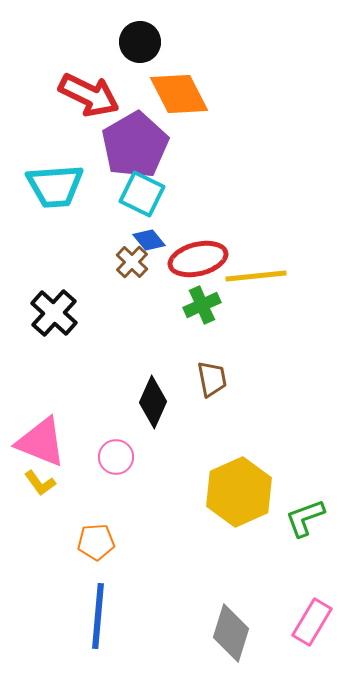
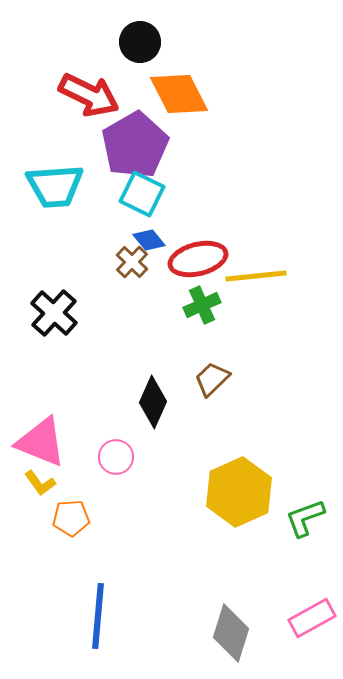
brown trapezoid: rotated 123 degrees counterclockwise
orange pentagon: moved 25 px left, 24 px up
pink rectangle: moved 4 px up; rotated 30 degrees clockwise
